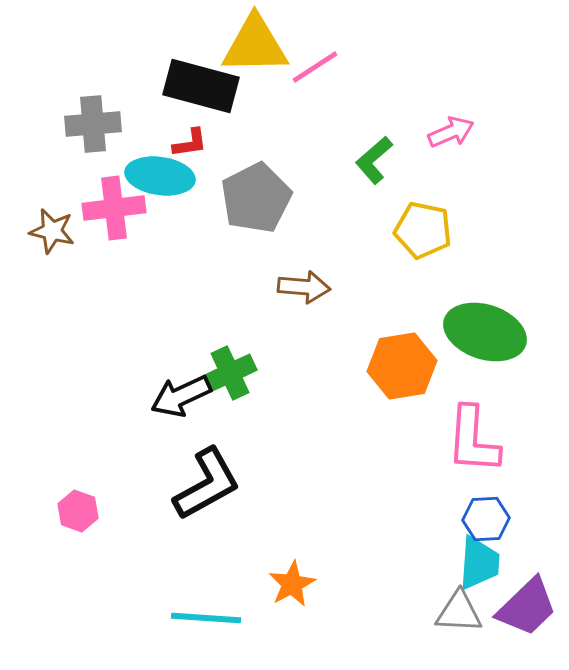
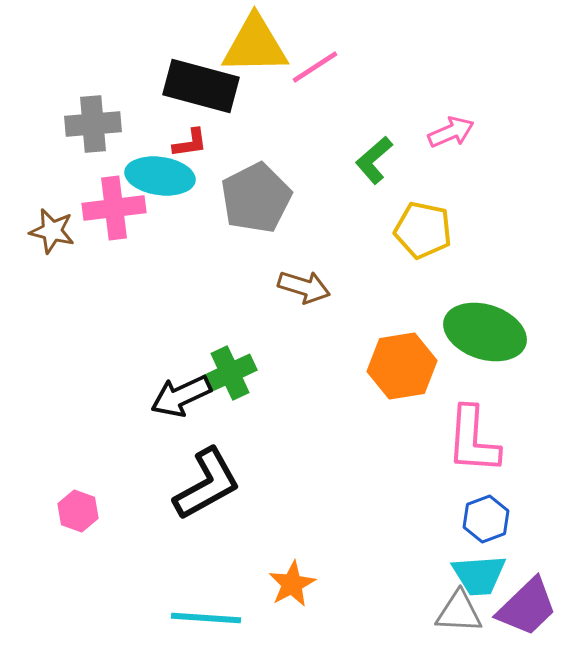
brown arrow: rotated 12 degrees clockwise
blue hexagon: rotated 18 degrees counterclockwise
cyan trapezoid: moved 12 px down; rotated 82 degrees clockwise
